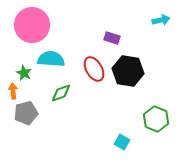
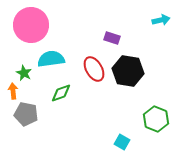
pink circle: moved 1 px left
cyan semicircle: rotated 12 degrees counterclockwise
gray pentagon: moved 1 px down; rotated 25 degrees clockwise
